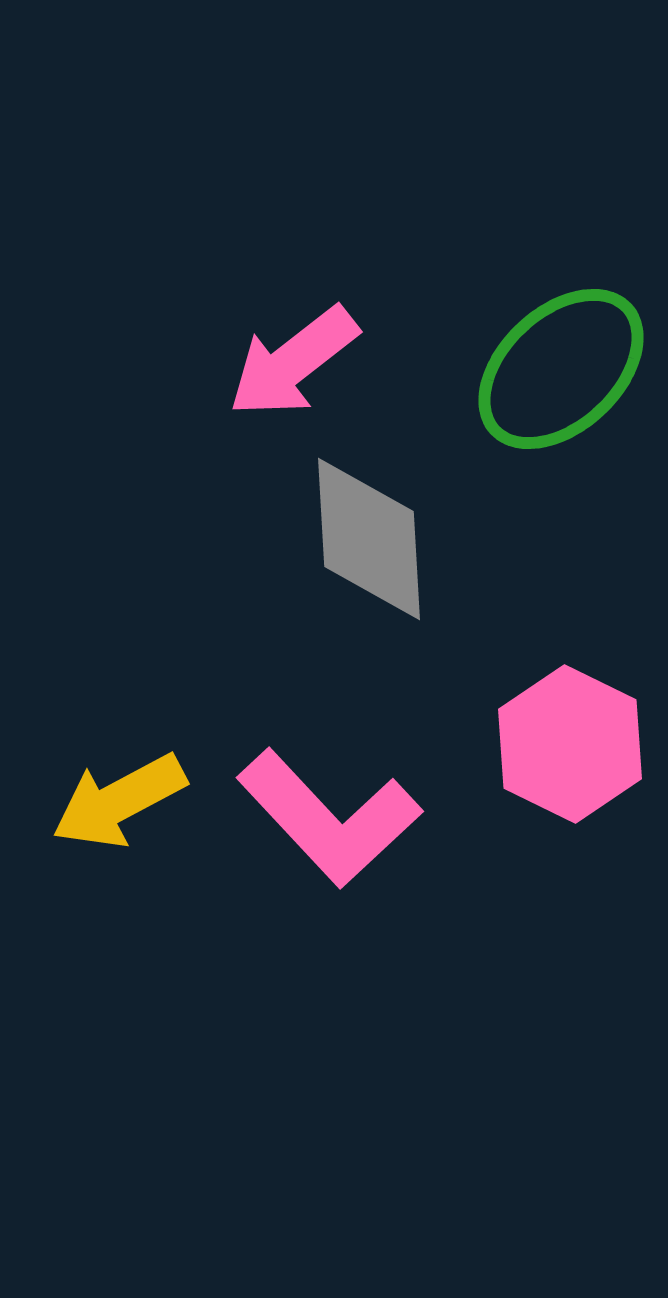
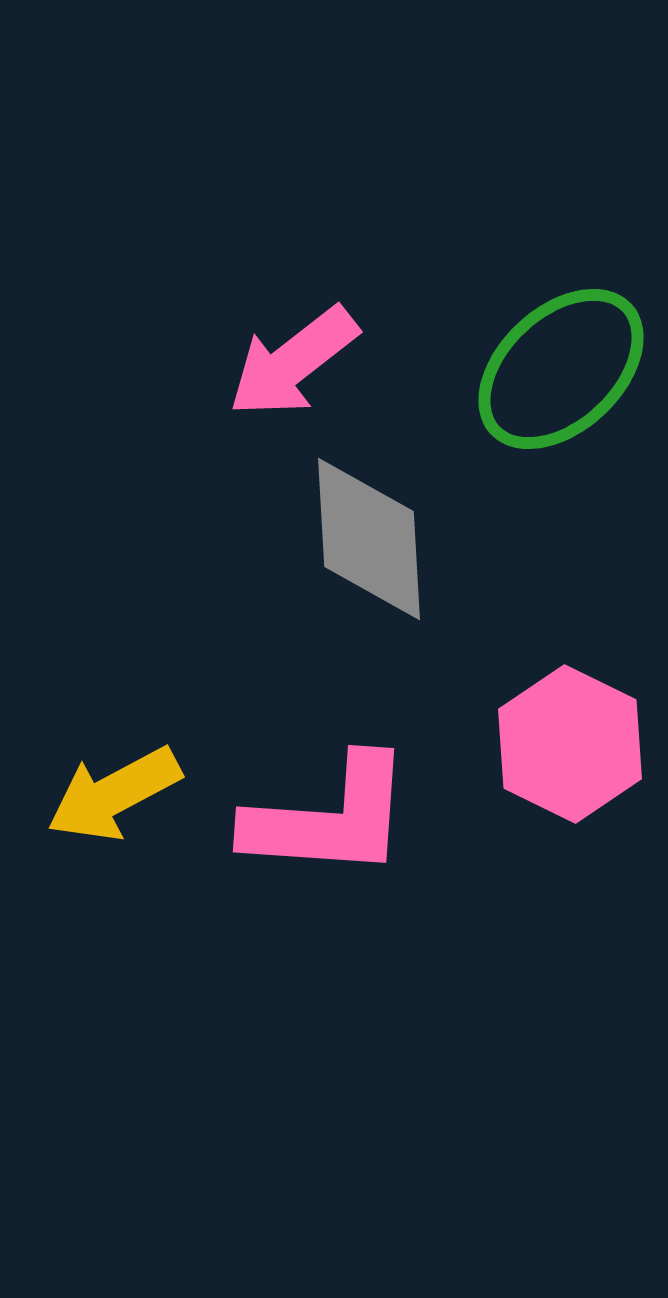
yellow arrow: moved 5 px left, 7 px up
pink L-shape: rotated 43 degrees counterclockwise
